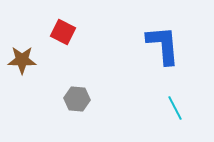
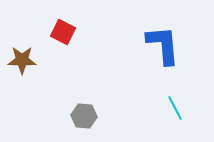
gray hexagon: moved 7 px right, 17 px down
